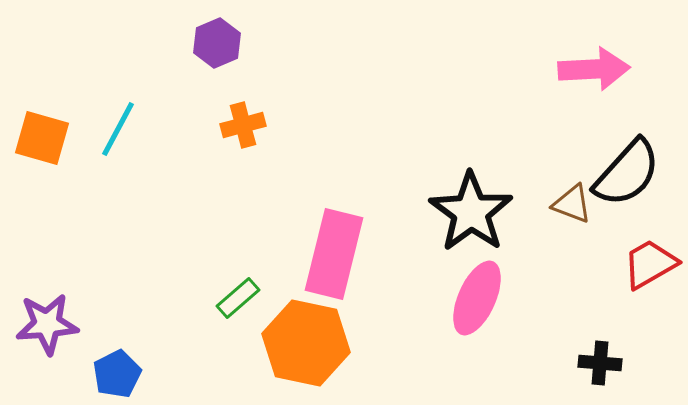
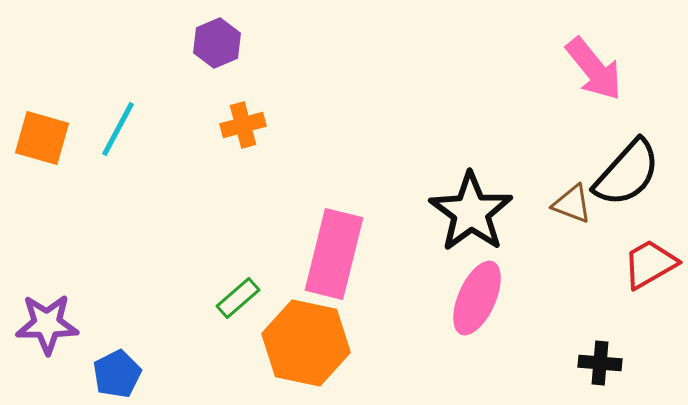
pink arrow: rotated 54 degrees clockwise
purple star: rotated 4 degrees clockwise
